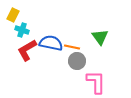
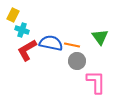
orange line: moved 2 px up
